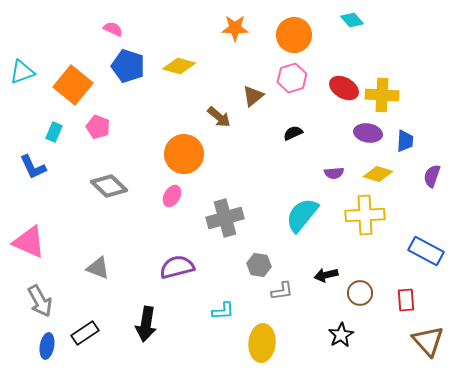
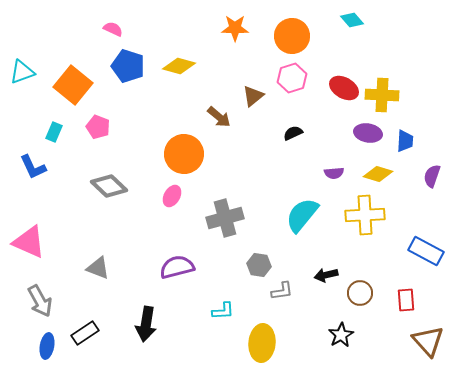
orange circle at (294, 35): moved 2 px left, 1 px down
